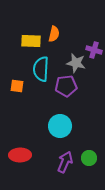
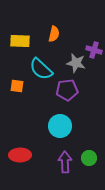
yellow rectangle: moved 11 px left
cyan semicircle: rotated 50 degrees counterclockwise
purple pentagon: moved 1 px right, 4 px down
purple arrow: rotated 25 degrees counterclockwise
